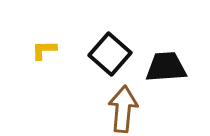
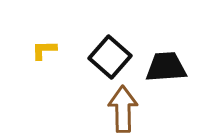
black square: moved 3 px down
brown arrow: rotated 6 degrees counterclockwise
